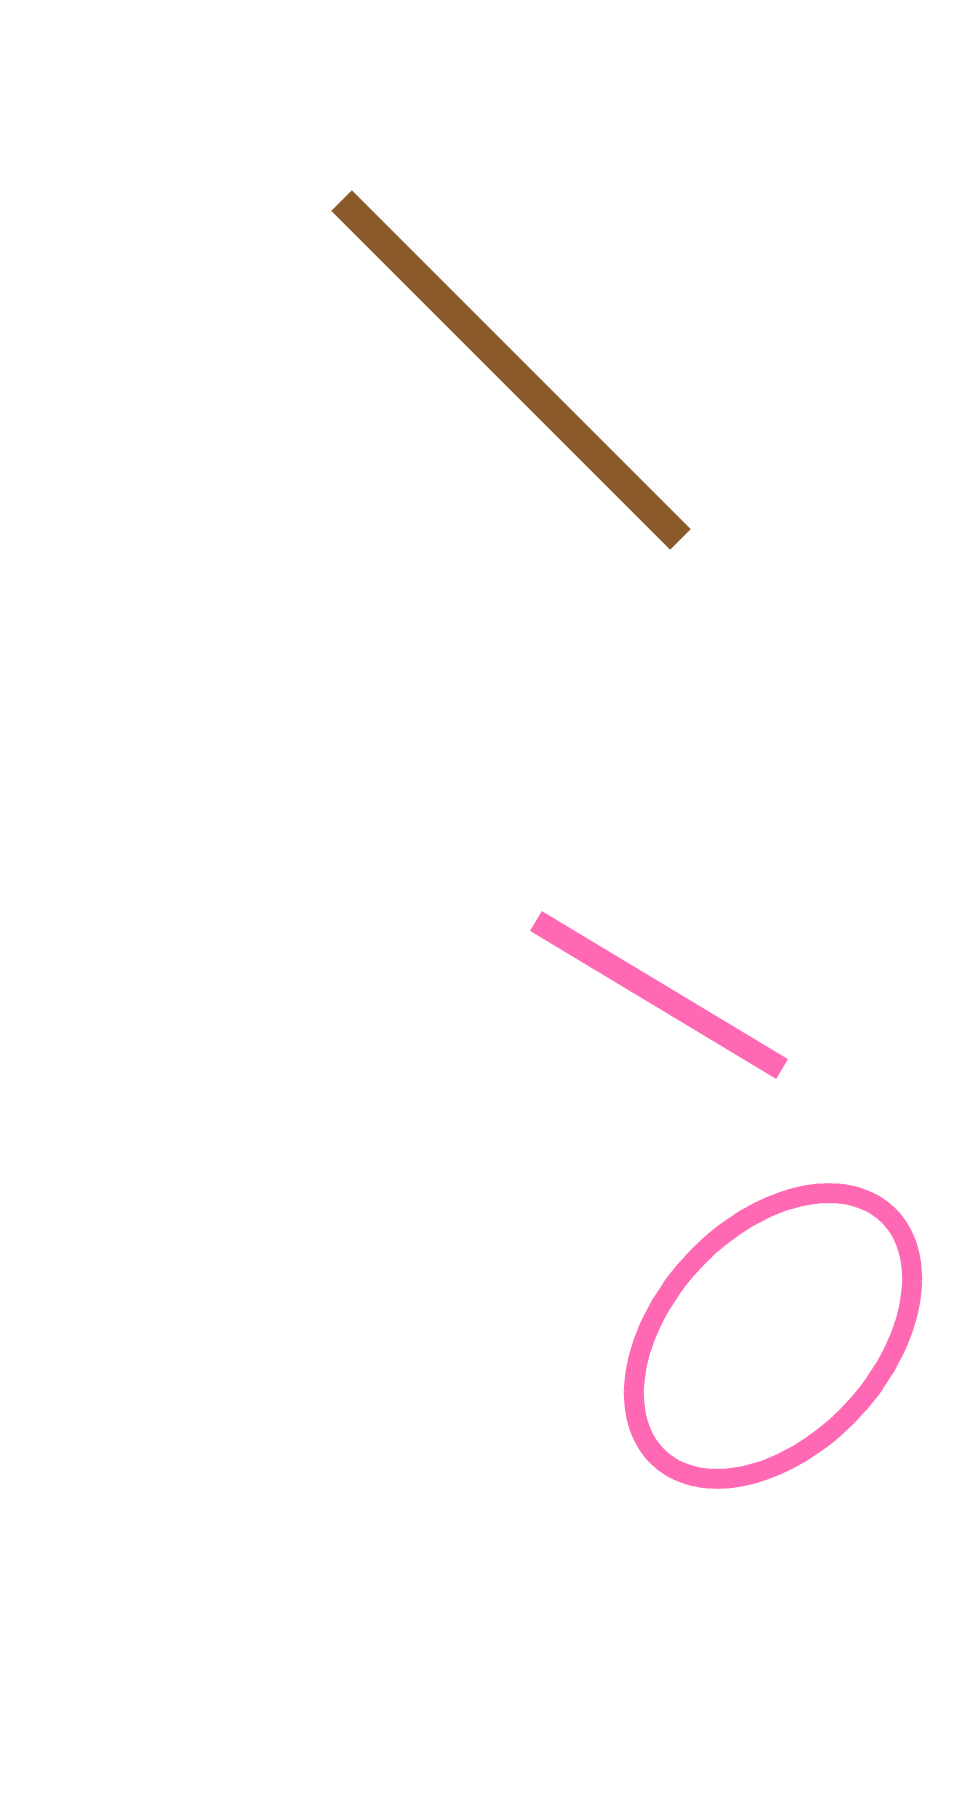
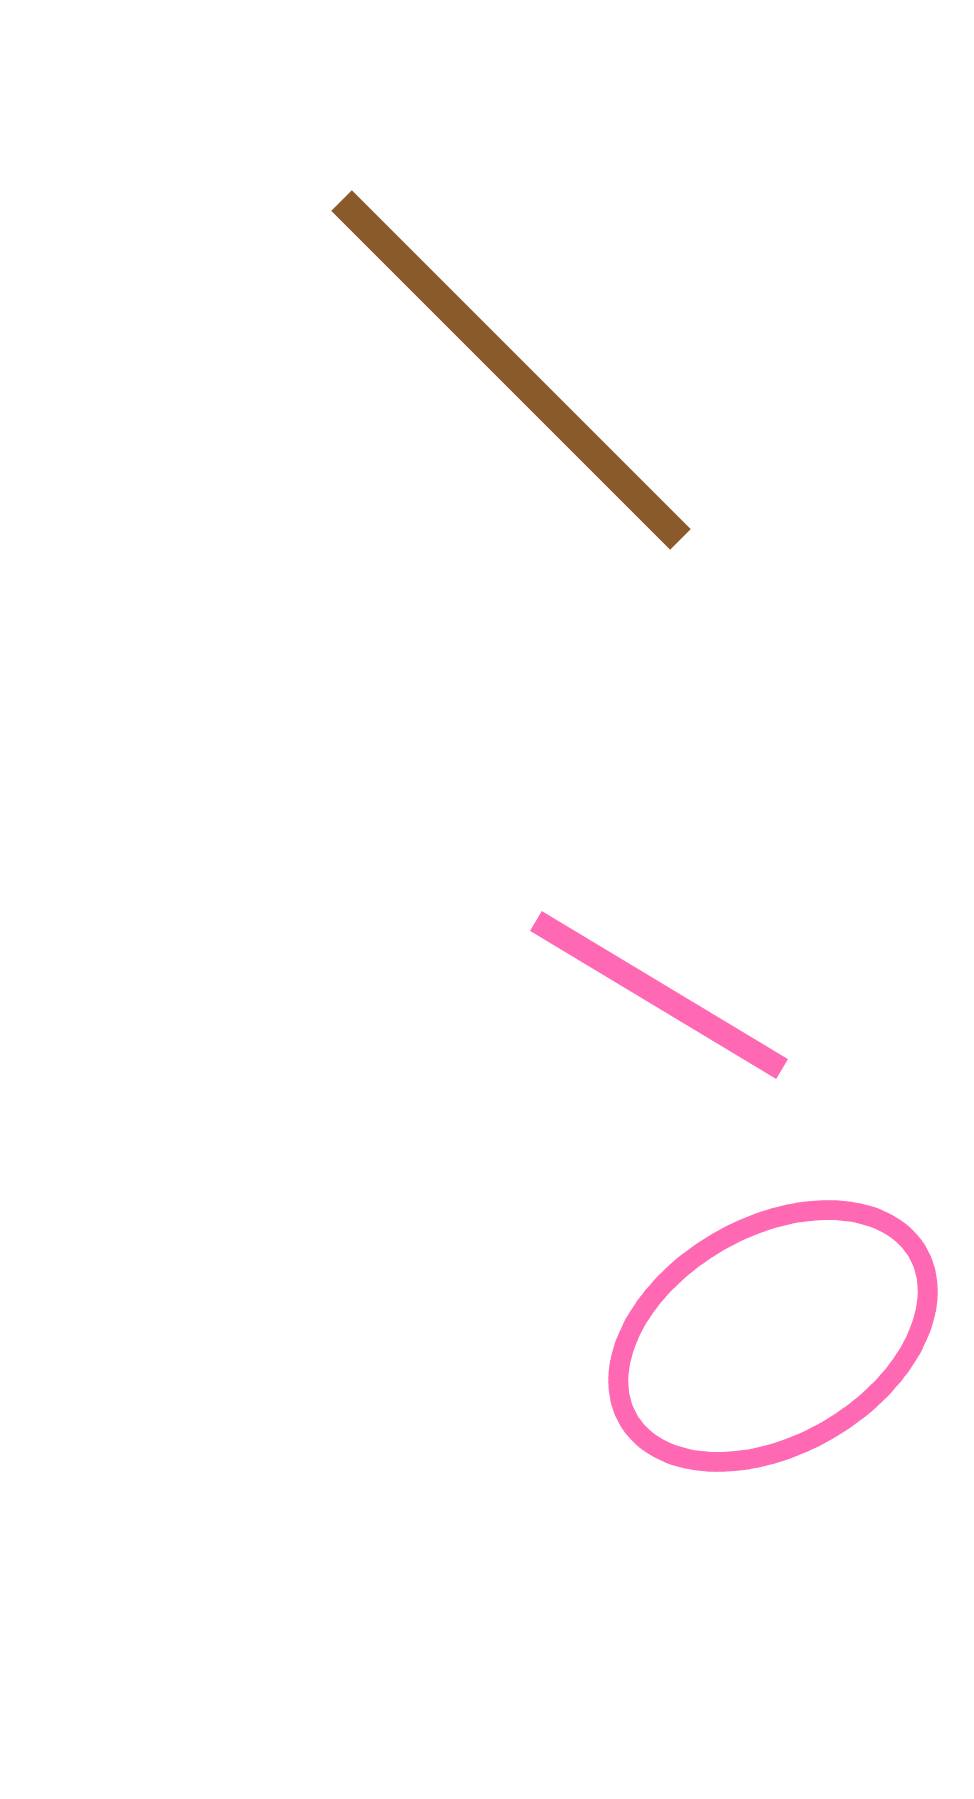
pink ellipse: rotated 17 degrees clockwise
